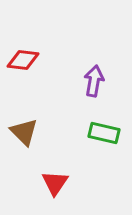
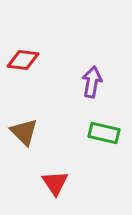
purple arrow: moved 2 px left, 1 px down
red triangle: rotated 8 degrees counterclockwise
